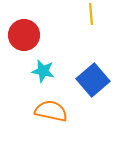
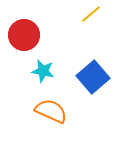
yellow line: rotated 55 degrees clockwise
blue square: moved 3 px up
orange semicircle: rotated 12 degrees clockwise
